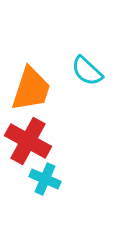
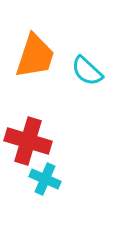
orange trapezoid: moved 4 px right, 33 px up
red cross: rotated 12 degrees counterclockwise
